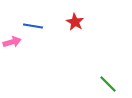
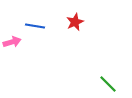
red star: rotated 18 degrees clockwise
blue line: moved 2 px right
